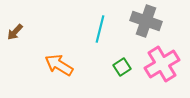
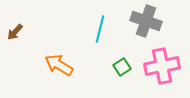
pink cross: moved 2 px down; rotated 20 degrees clockwise
